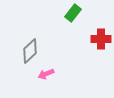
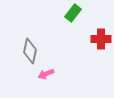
gray diamond: rotated 35 degrees counterclockwise
